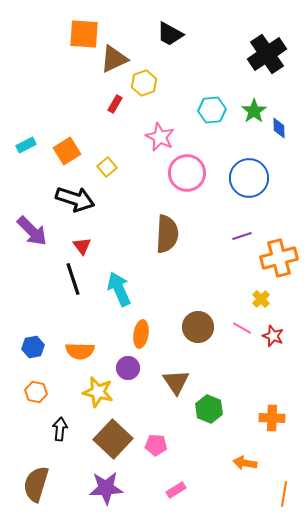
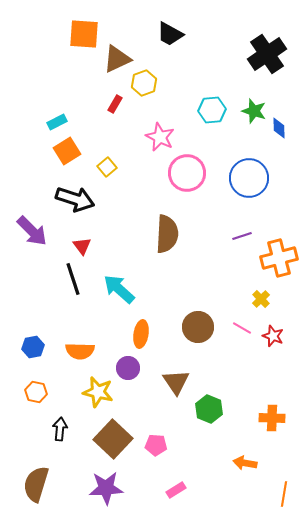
brown triangle at (114, 59): moved 3 px right
green star at (254, 111): rotated 20 degrees counterclockwise
cyan rectangle at (26, 145): moved 31 px right, 23 px up
cyan arrow at (119, 289): rotated 24 degrees counterclockwise
